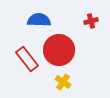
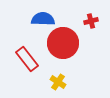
blue semicircle: moved 4 px right, 1 px up
red circle: moved 4 px right, 7 px up
yellow cross: moved 5 px left
